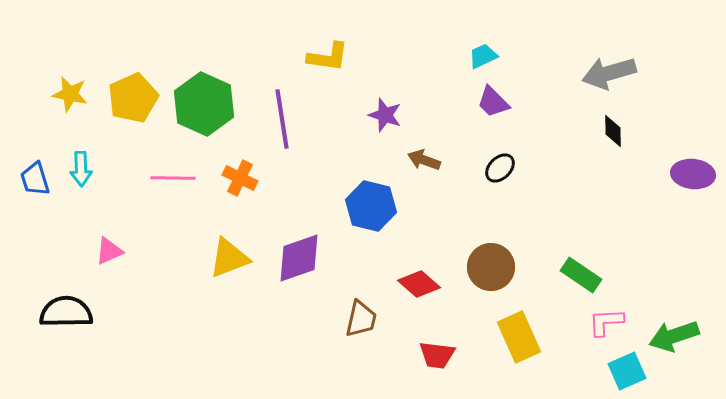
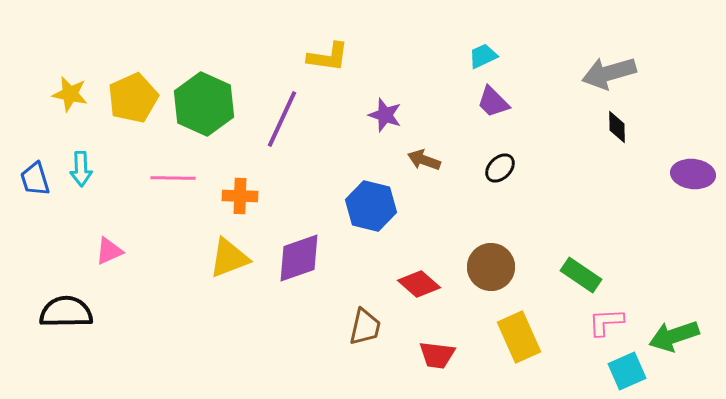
purple line: rotated 34 degrees clockwise
black diamond: moved 4 px right, 4 px up
orange cross: moved 18 px down; rotated 24 degrees counterclockwise
brown trapezoid: moved 4 px right, 8 px down
